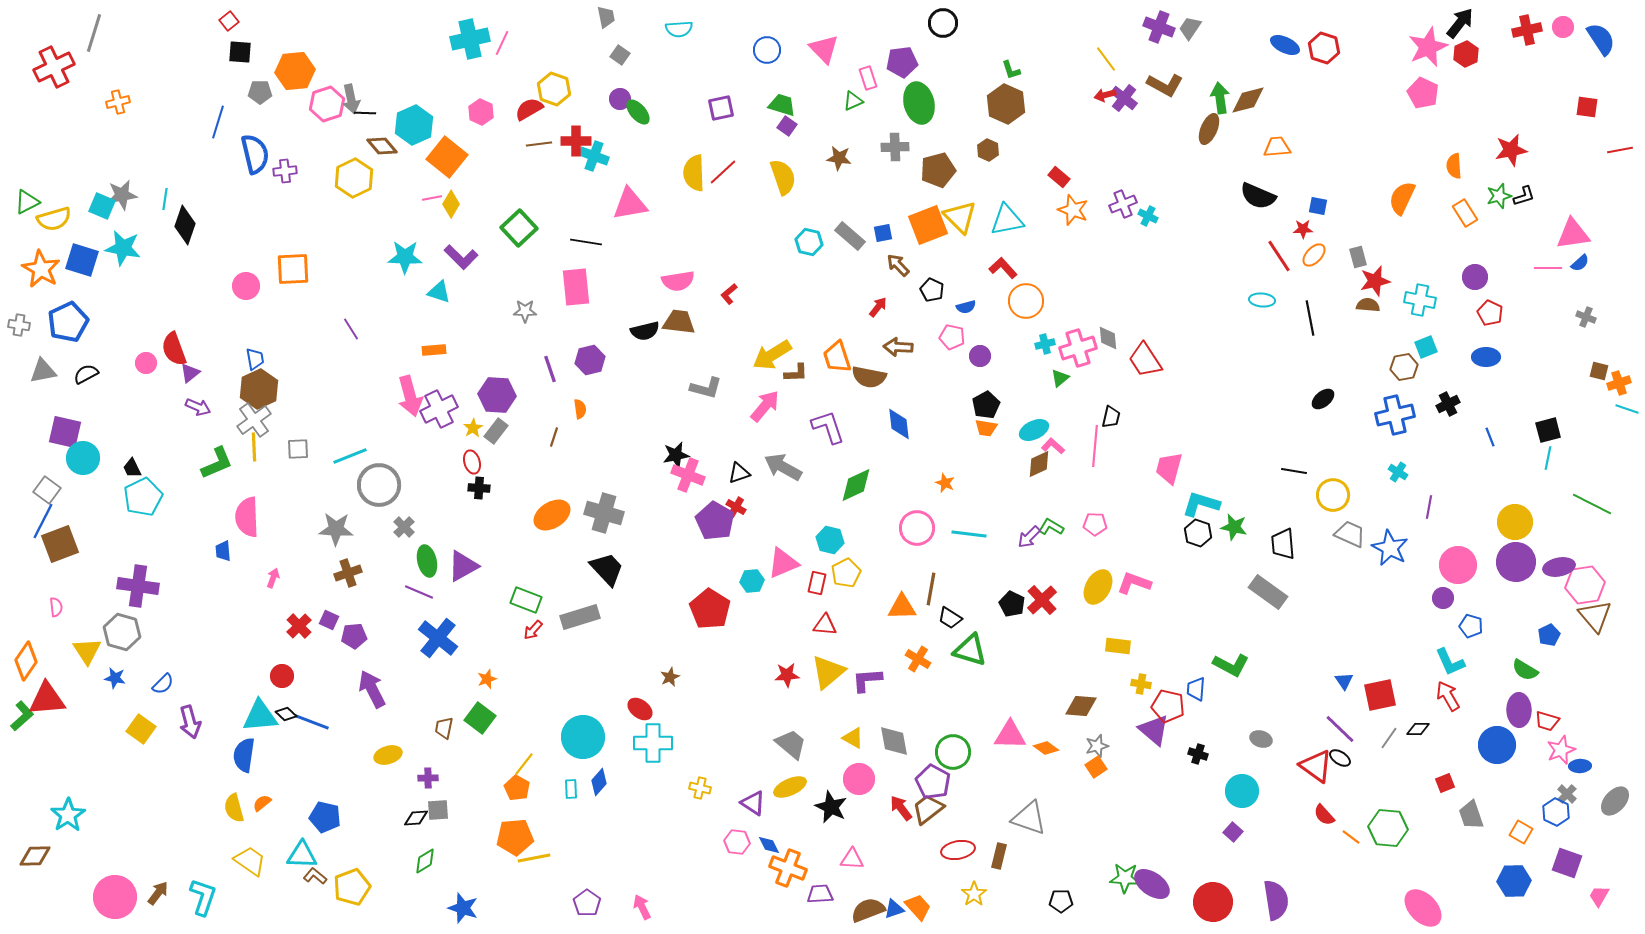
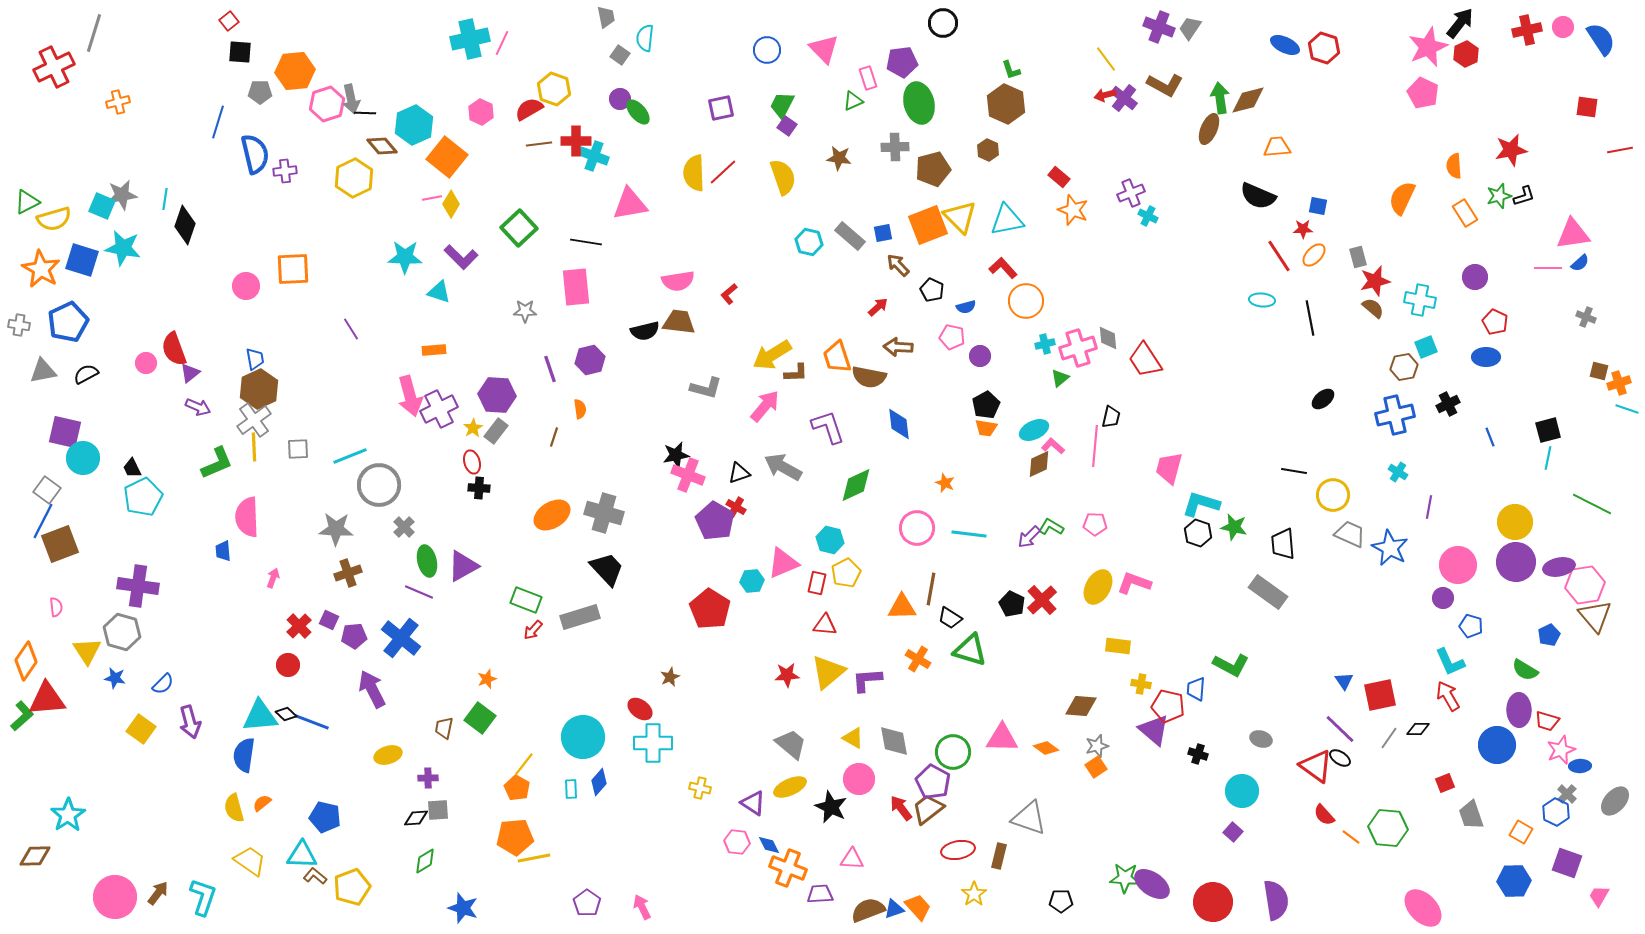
cyan semicircle at (679, 29): moved 34 px left, 9 px down; rotated 100 degrees clockwise
green trapezoid at (782, 105): rotated 80 degrees counterclockwise
brown pentagon at (938, 170): moved 5 px left, 1 px up
purple cross at (1123, 204): moved 8 px right, 11 px up
brown semicircle at (1368, 305): moved 5 px right, 3 px down; rotated 35 degrees clockwise
red arrow at (878, 307): rotated 10 degrees clockwise
red pentagon at (1490, 313): moved 5 px right, 9 px down
blue cross at (438, 638): moved 37 px left
red circle at (282, 676): moved 6 px right, 11 px up
pink triangle at (1010, 735): moved 8 px left, 3 px down
